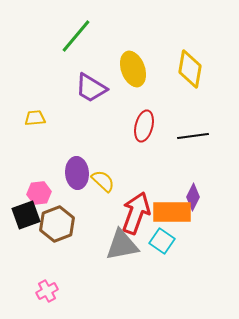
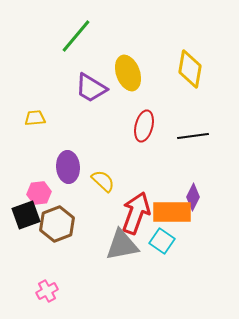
yellow ellipse: moved 5 px left, 4 px down
purple ellipse: moved 9 px left, 6 px up
